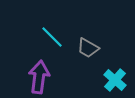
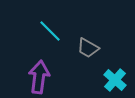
cyan line: moved 2 px left, 6 px up
